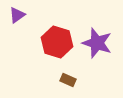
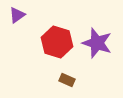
brown rectangle: moved 1 px left
